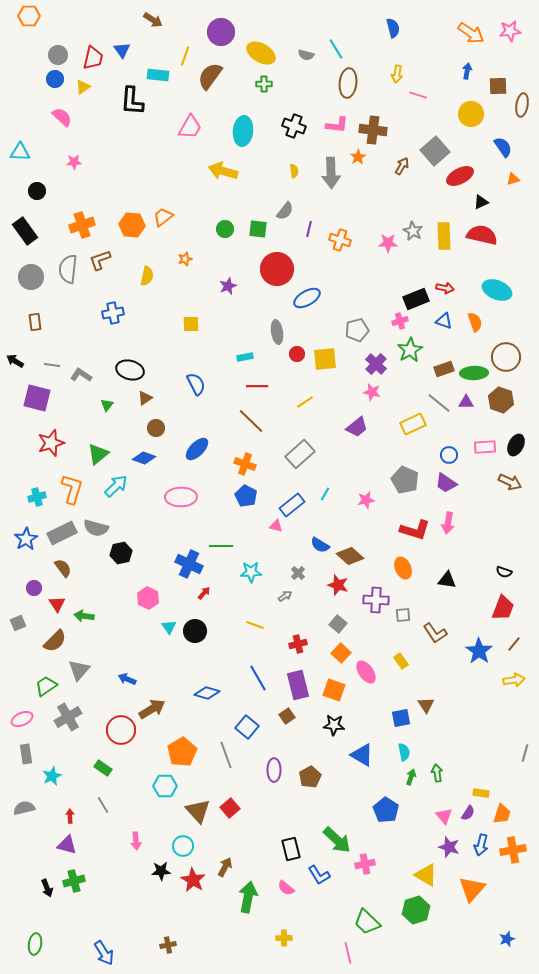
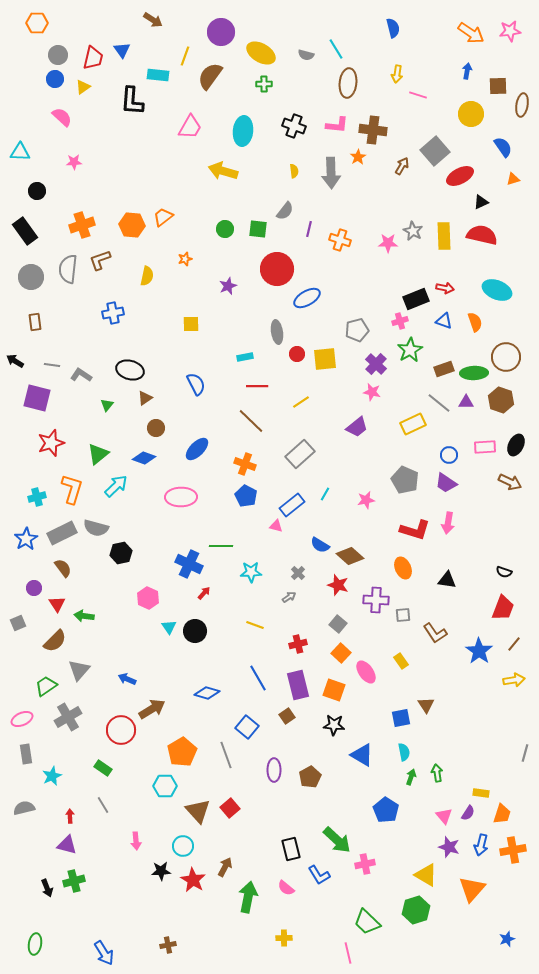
orange hexagon at (29, 16): moved 8 px right, 7 px down
yellow line at (305, 402): moved 4 px left
gray arrow at (285, 596): moved 4 px right, 1 px down
